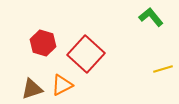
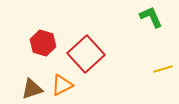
green L-shape: rotated 15 degrees clockwise
red square: rotated 6 degrees clockwise
